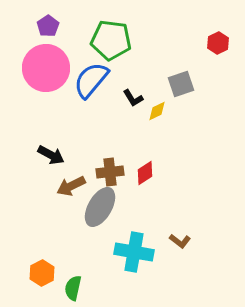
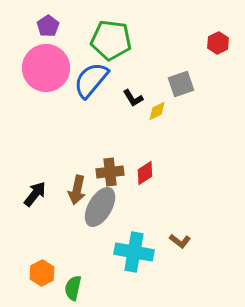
black arrow: moved 16 px left, 39 px down; rotated 80 degrees counterclockwise
brown arrow: moved 6 px right, 4 px down; rotated 52 degrees counterclockwise
